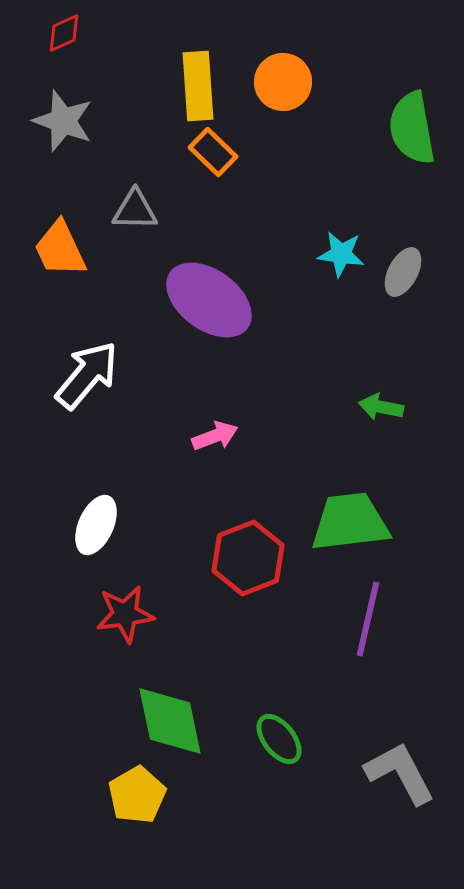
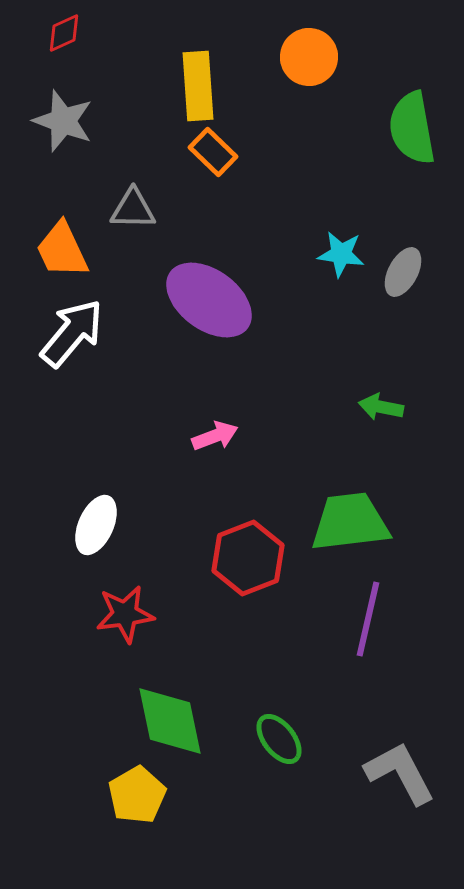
orange circle: moved 26 px right, 25 px up
gray triangle: moved 2 px left, 1 px up
orange trapezoid: moved 2 px right, 1 px down
white arrow: moved 15 px left, 42 px up
